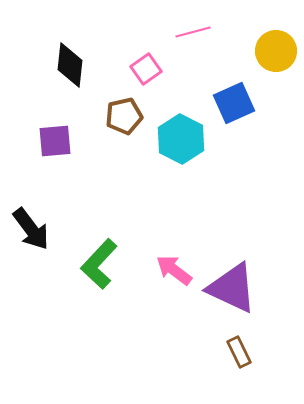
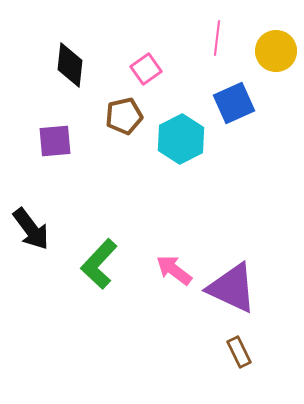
pink line: moved 24 px right, 6 px down; rotated 68 degrees counterclockwise
cyan hexagon: rotated 6 degrees clockwise
